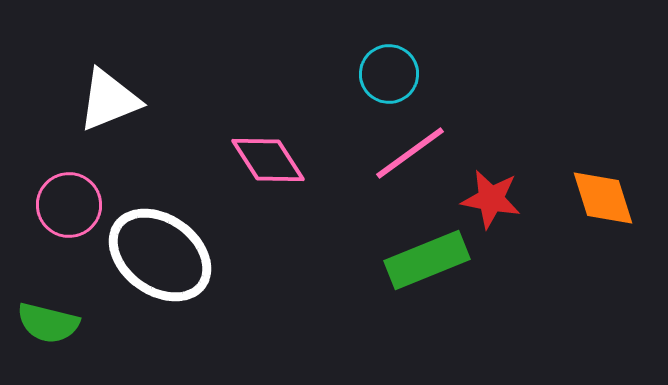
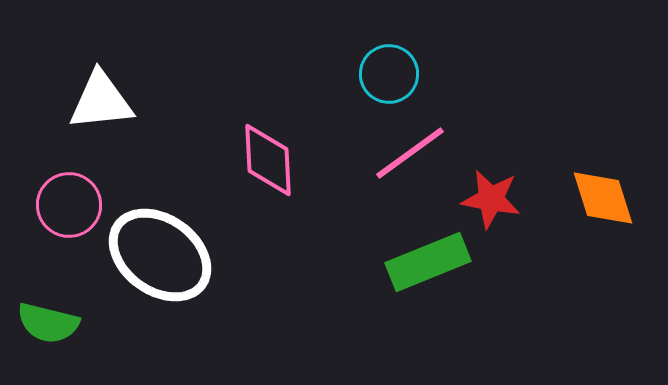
white triangle: moved 8 px left, 1 px down; rotated 16 degrees clockwise
pink diamond: rotated 30 degrees clockwise
green rectangle: moved 1 px right, 2 px down
